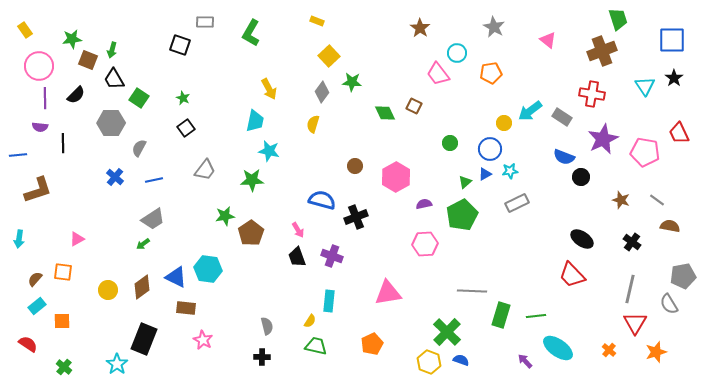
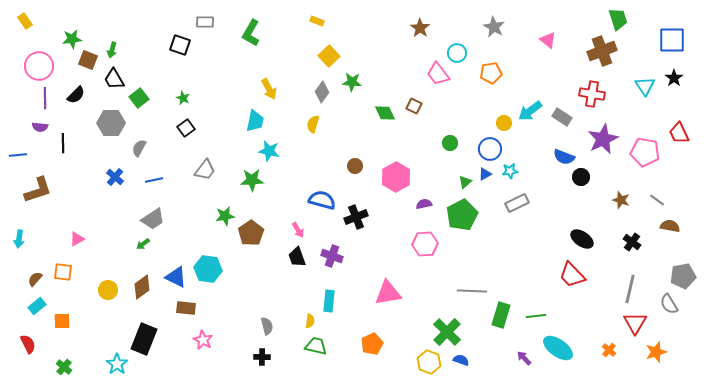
yellow rectangle at (25, 30): moved 9 px up
green square at (139, 98): rotated 18 degrees clockwise
yellow semicircle at (310, 321): rotated 24 degrees counterclockwise
red semicircle at (28, 344): rotated 30 degrees clockwise
purple arrow at (525, 361): moved 1 px left, 3 px up
